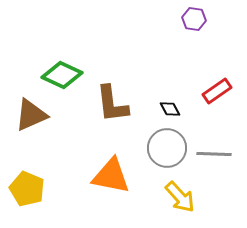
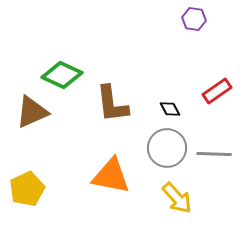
brown triangle: moved 1 px right, 3 px up
yellow pentagon: rotated 24 degrees clockwise
yellow arrow: moved 3 px left, 1 px down
